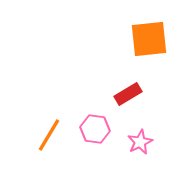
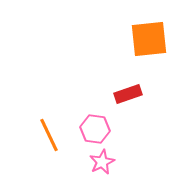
red rectangle: rotated 12 degrees clockwise
orange line: rotated 56 degrees counterclockwise
pink star: moved 38 px left, 20 px down
